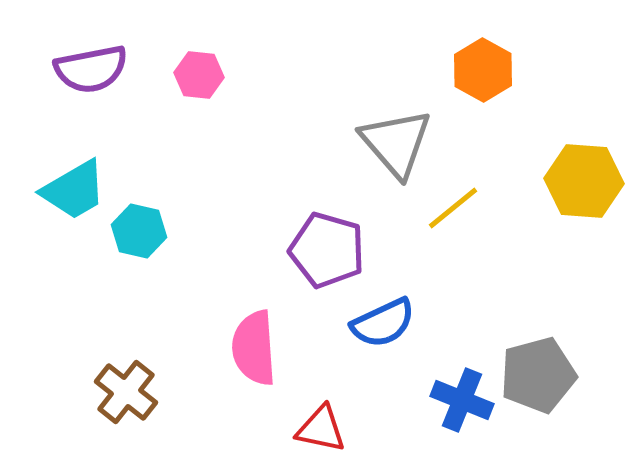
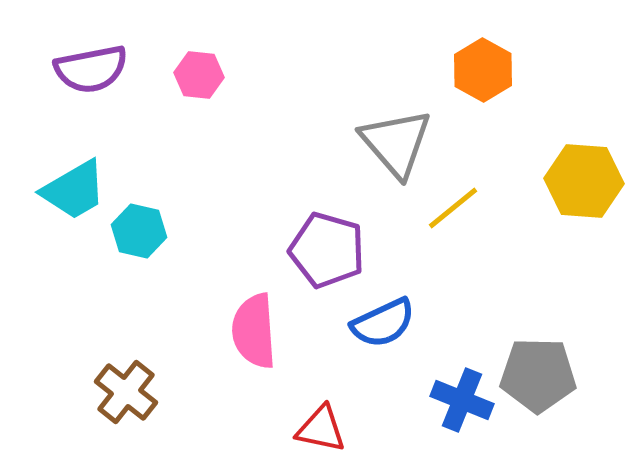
pink semicircle: moved 17 px up
gray pentagon: rotated 16 degrees clockwise
